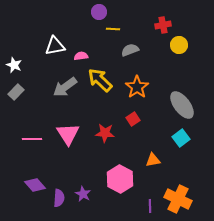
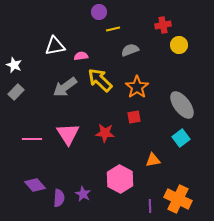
yellow line: rotated 16 degrees counterclockwise
red square: moved 1 px right, 2 px up; rotated 24 degrees clockwise
